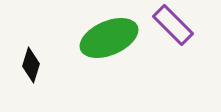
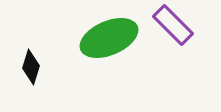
black diamond: moved 2 px down
